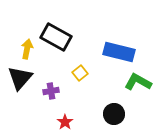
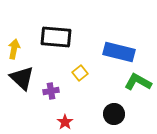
black rectangle: rotated 24 degrees counterclockwise
yellow arrow: moved 13 px left
black triangle: moved 2 px right; rotated 28 degrees counterclockwise
